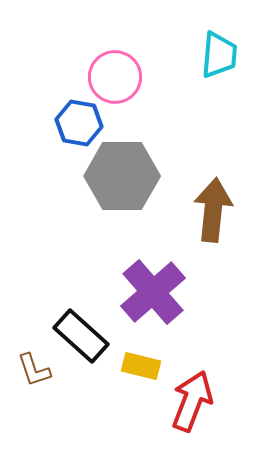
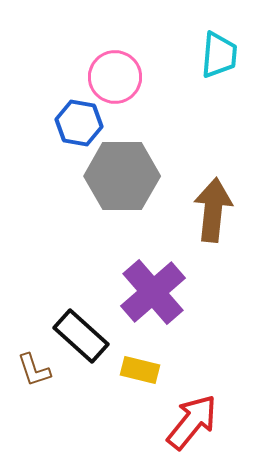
yellow rectangle: moved 1 px left, 4 px down
red arrow: moved 21 px down; rotated 18 degrees clockwise
